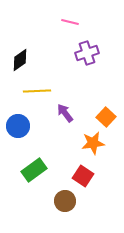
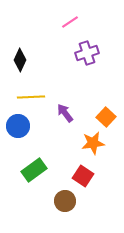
pink line: rotated 48 degrees counterclockwise
black diamond: rotated 30 degrees counterclockwise
yellow line: moved 6 px left, 6 px down
